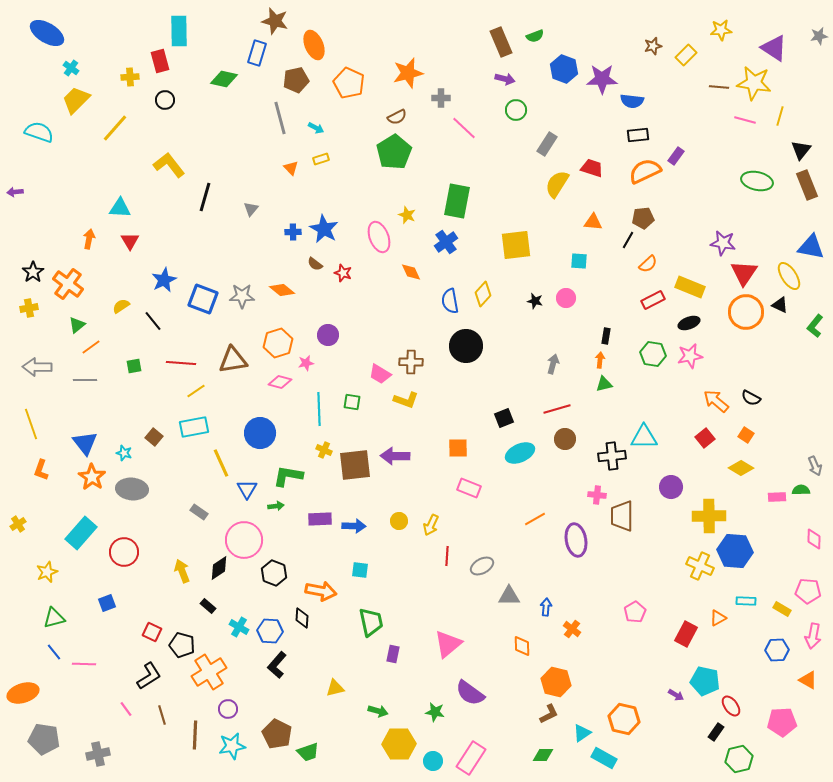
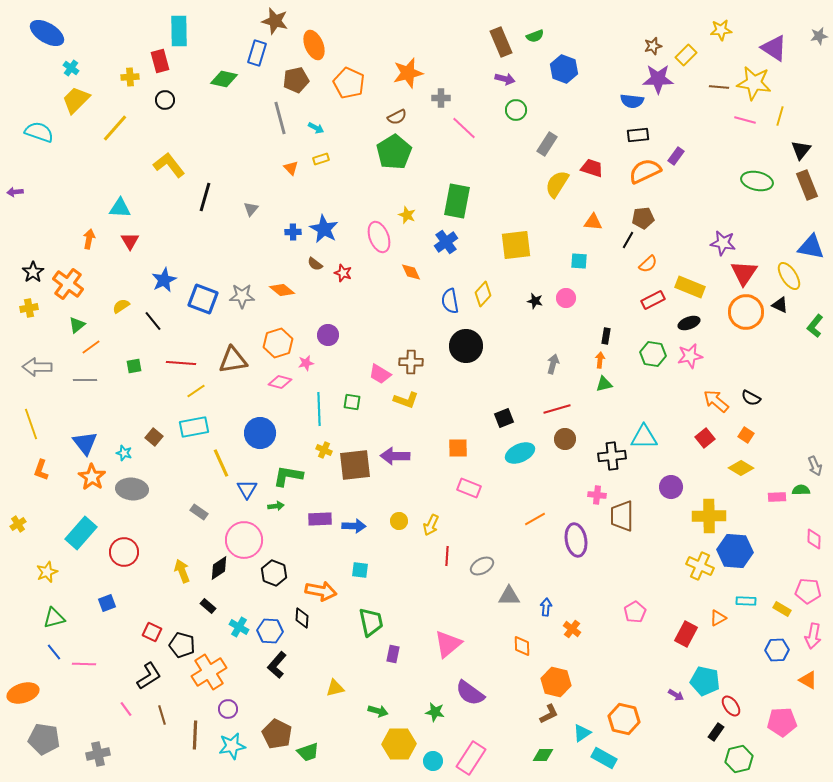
purple star at (602, 79): moved 56 px right
